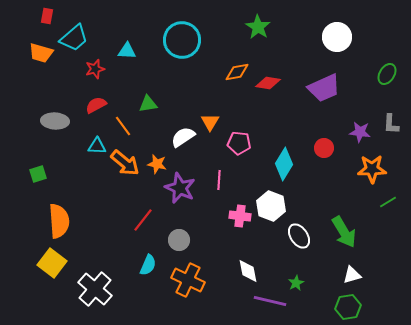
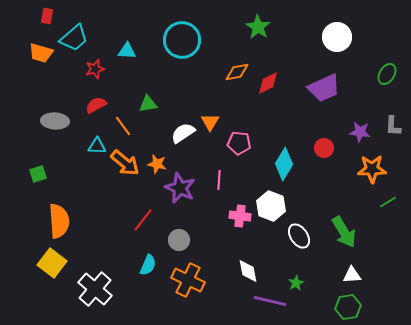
red diamond at (268, 83): rotated 35 degrees counterclockwise
gray L-shape at (391, 124): moved 2 px right, 2 px down
white semicircle at (183, 137): moved 4 px up
white triangle at (352, 275): rotated 12 degrees clockwise
